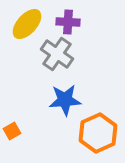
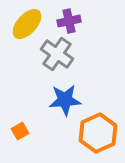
purple cross: moved 1 px right, 1 px up; rotated 15 degrees counterclockwise
orange square: moved 8 px right
